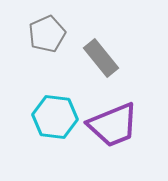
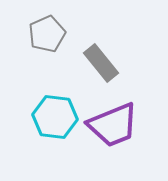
gray rectangle: moved 5 px down
